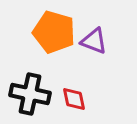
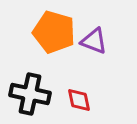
red diamond: moved 5 px right, 1 px down
